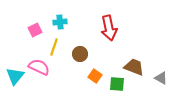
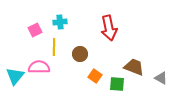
yellow line: rotated 18 degrees counterclockwise
pink semicircle: rotated 25 degrees counterclockwise
